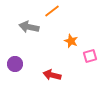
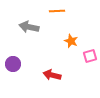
orange line: moved 5 px right; rotated 35 degrees clockwise
purple circle: moved 2 px left
